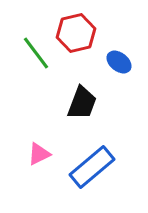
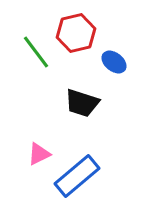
green line: moved 1 px up
blue ellipse: moved 5 px left
black trapezoid: rotated 87 degrees clockwise
blue rectangle: moved 15 px left, 9 px down
